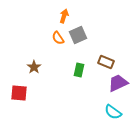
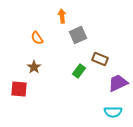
orange arrow: moved 2 px left; rotated 24 degrees counterclockwise
orange semicircle: moved 21 px left
brown rectangle: moved 6 px left, 3 px up
green rectangle: moved 1 px down; rotated 24 degrees clockwise
red square: moved 4 px up
cyan semicircle: rotated 36 degrees counterclockwise
